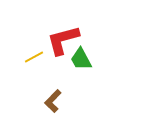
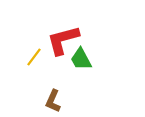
yellow line: rotated 24 degrees counterclockwise
brown L-shape: rotated 20 degrees counterclockwise
